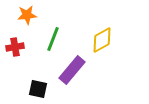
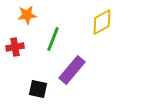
yellow diamond: moved 18 px up
